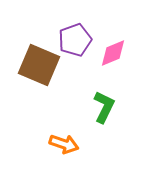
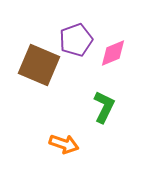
purple pentagon: moved 1 px right
